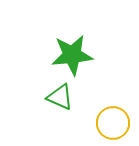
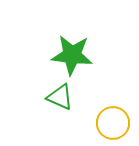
green star: rotated 12 degrees clockwise
